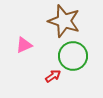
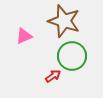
pink triangle: moved 9 px up
green circle: moved 1 px left
